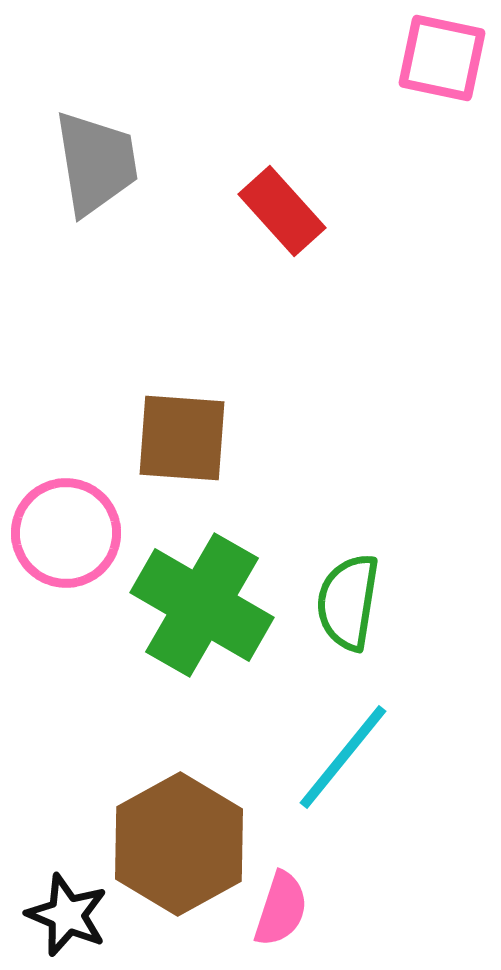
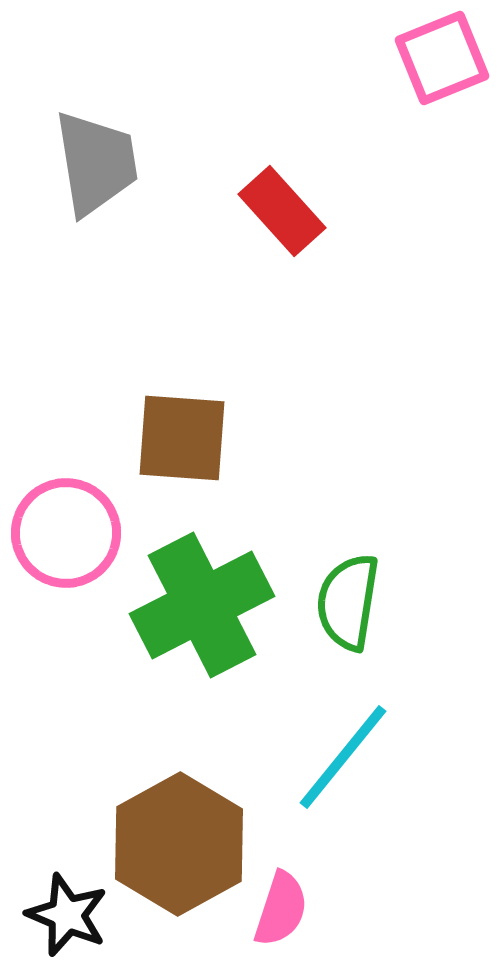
pink square: rotated 34 degrees counterclockwise
green cross: rotated 33 degrees clockwise
